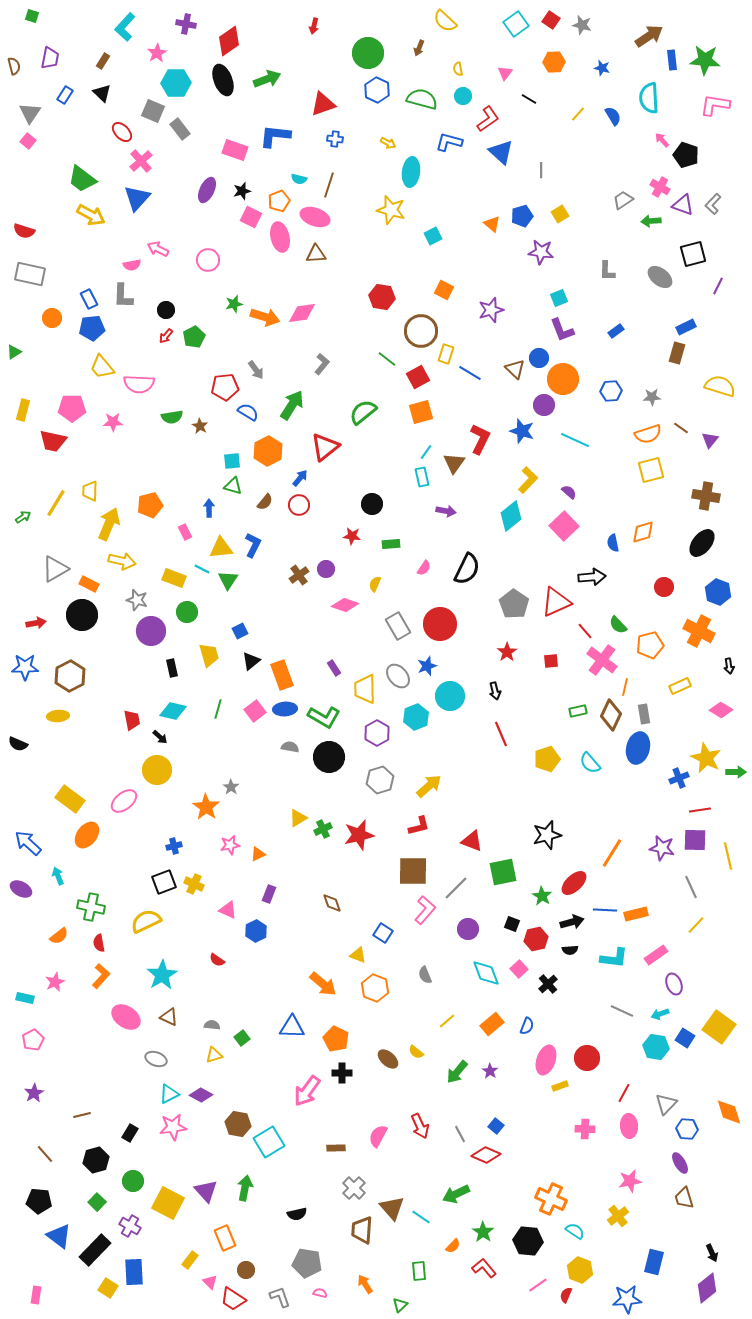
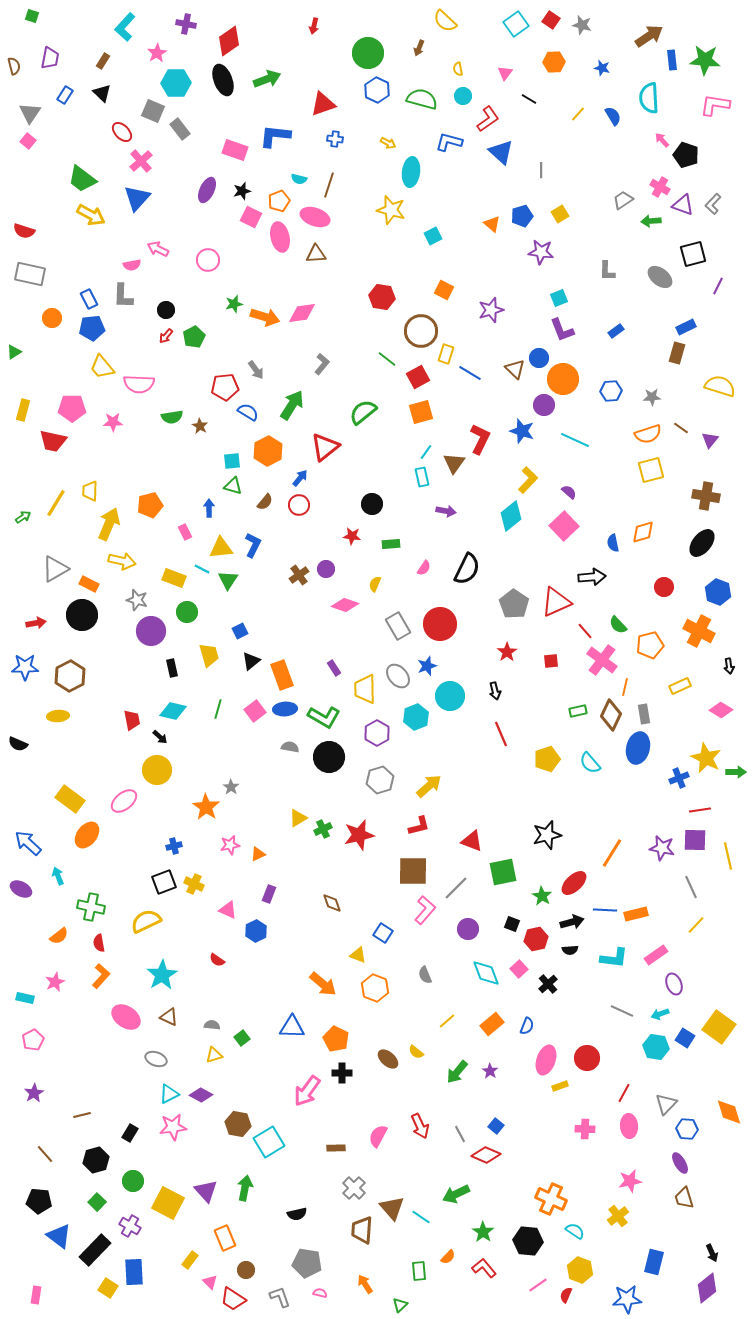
orange semicircle at (453, 1246): moved 5 px left, 11 px down
